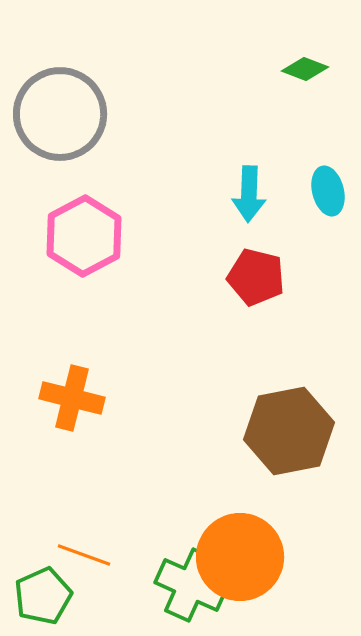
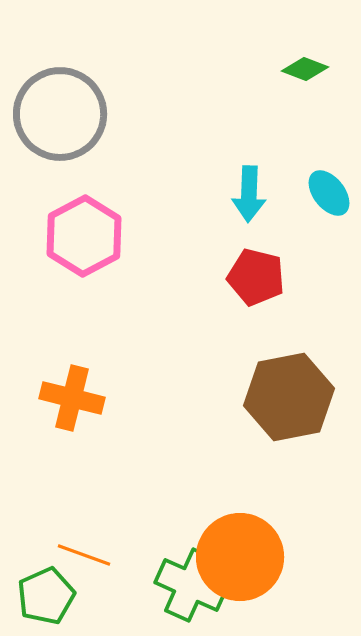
cyan ellipse: moved 1 px right, 2 px down; rotated 24 degrees counterclockwise
brown hexagon: moved 34 px up
green pentagon: moved 3 px right
